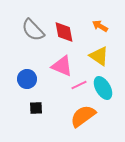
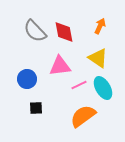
orange arrow: rotated 84 degrees clockwise
gray semicircle: moved 2 px right, 1 px down
yellow triangle: moved 1 px left, 2 px down
pink triangle: moved 2 px left; rotated 30 degrees counterclockwise
